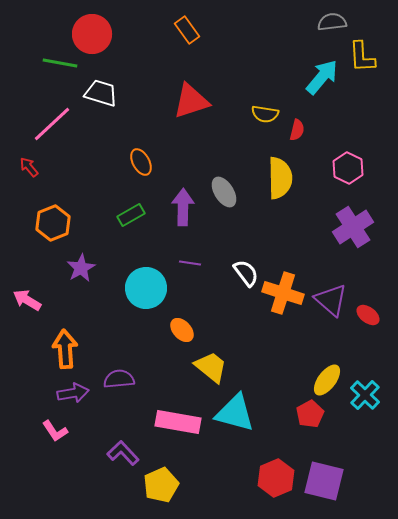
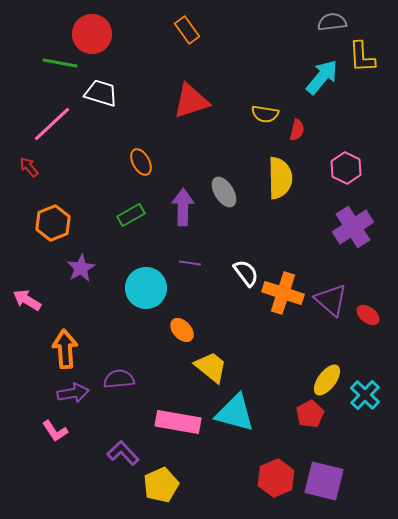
pink hexagon at (348, 168): moved 2 px left
